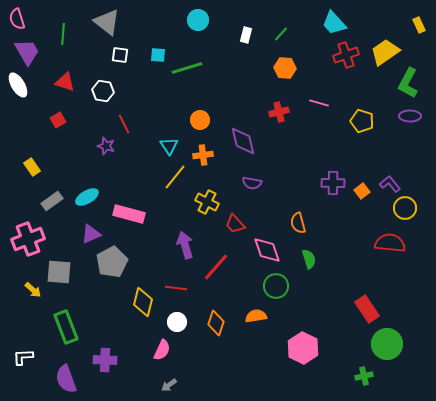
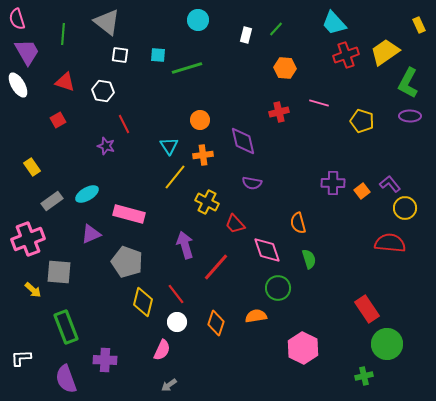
green line at (281, 34): moved 5 px left, 5 px up
cyan ellipse at (87, 197): moved 3 px up
gray pentagon at (112, 262): moved 15 px right; rotated 24 degrees counterclockwise
green circle at (276, 286): moved 2 px right, 2 px down
red line at (176, 288): moved 6 px down; rotated 45 degrees clockwise
white L-shape at (23, 357): moved 2 px left, 1 px down
